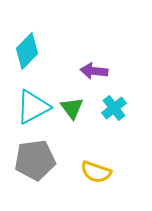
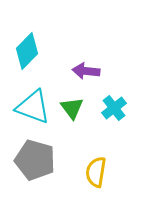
purple arrow: moved 8 px left
cyan triangle: rotated 48 degrees clockwise
gray pentagon: rotated 24 degrees clockwise
yellow semicircle: rotated 80 degrees clockwise
